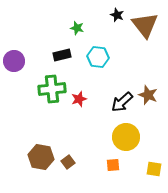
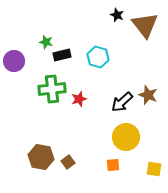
green star: moved 31 px left, 14 px down
cyan hexagon: rotated 10 degrees clockwise
